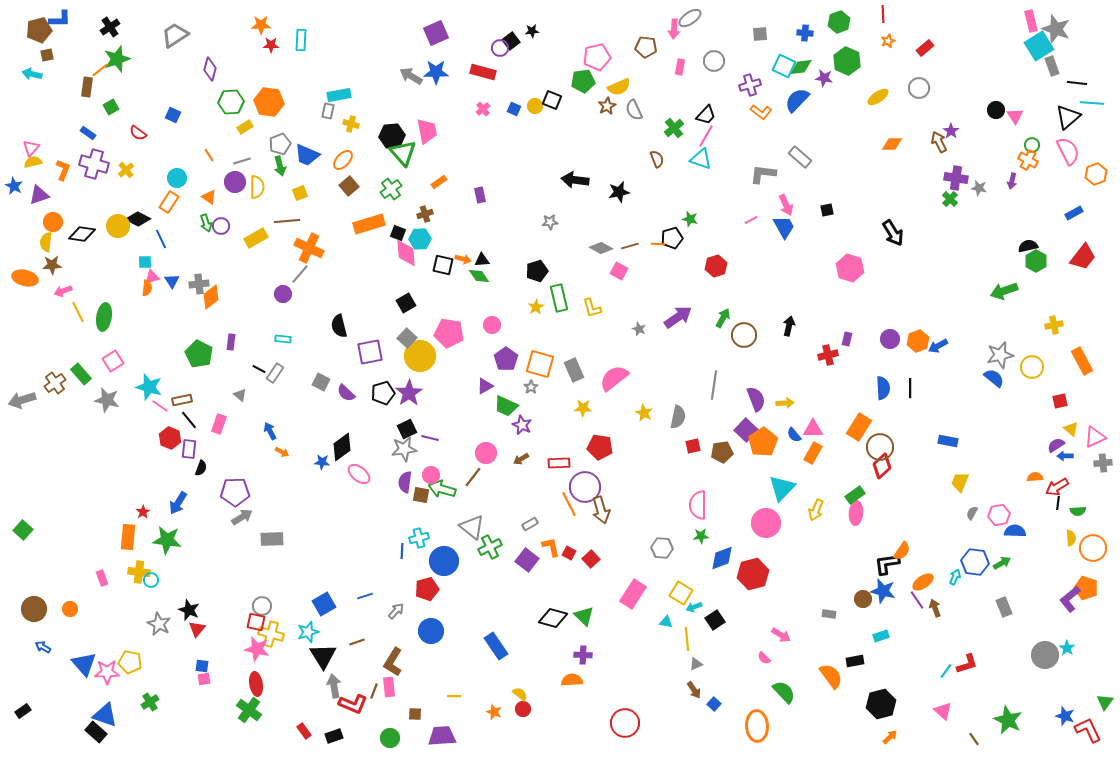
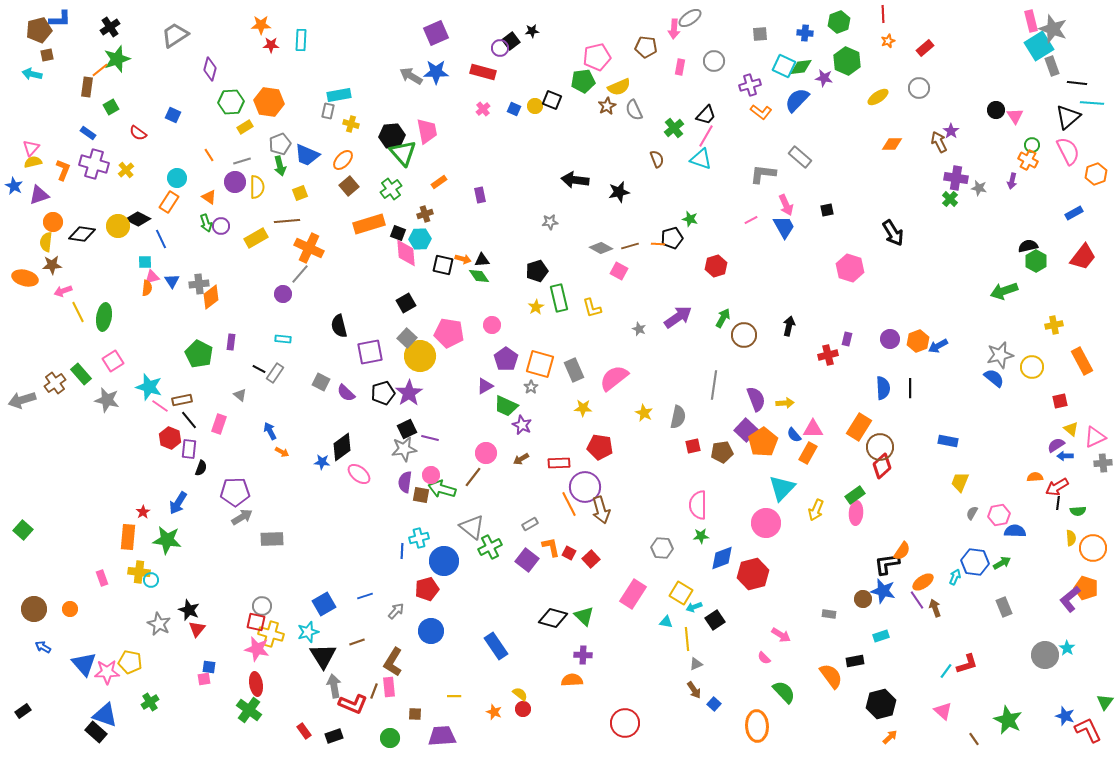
gray star at (1056, 29): moved 3 px left
orange rectangle at (813, 453): moved 5 px left
blue square at (202, 666): moved 7 px right, 1 px down
